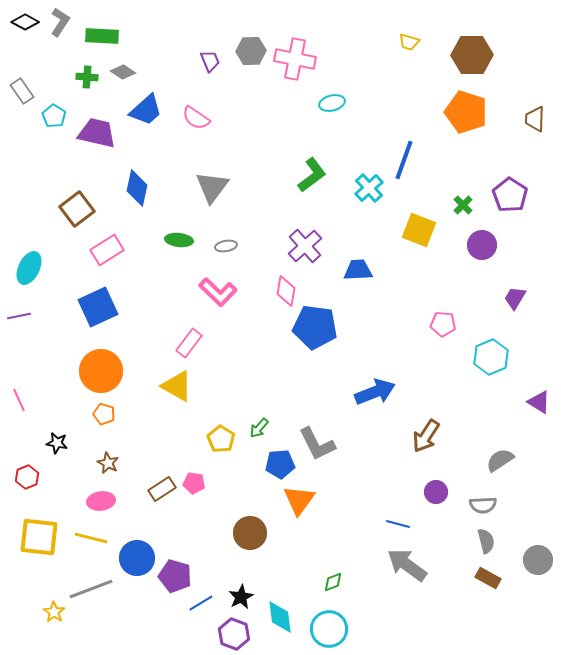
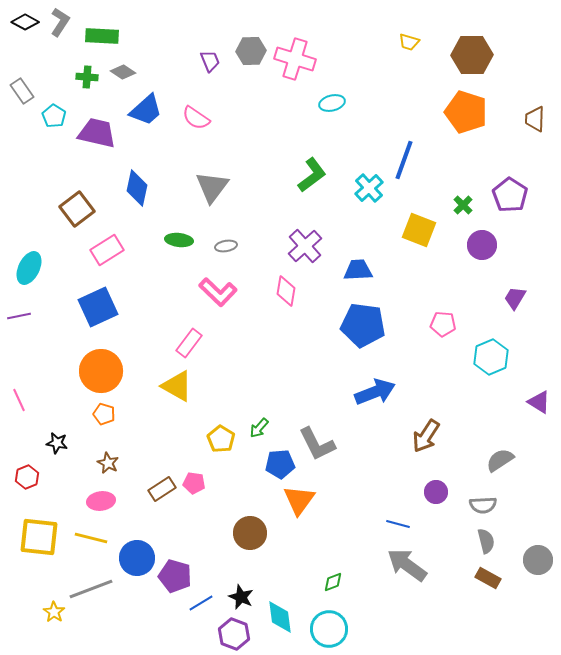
pink cross at (295, 59): rotated 6 degrees clockwise
blue pentagon at (315, 327): moved 48 px right, 2 px up
black star at (241, 597): rotated 20 degrees counterclockwise
